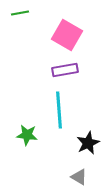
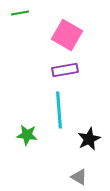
black star: moved 1 px right, 4 px up
